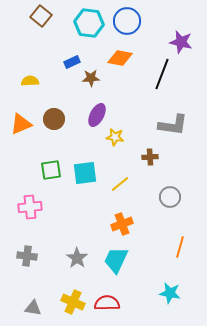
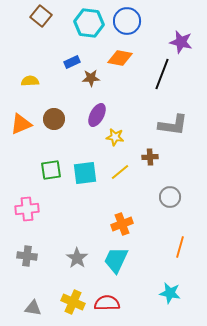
yellow line: moved 12 px up
pink cross: moved 3 px left, 2 px down
